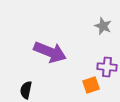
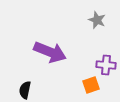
gray star: moved 6 px left, 6 px up
purple cross: moved 1 px left, 2 px up
black semicircle: moved 1 px left
